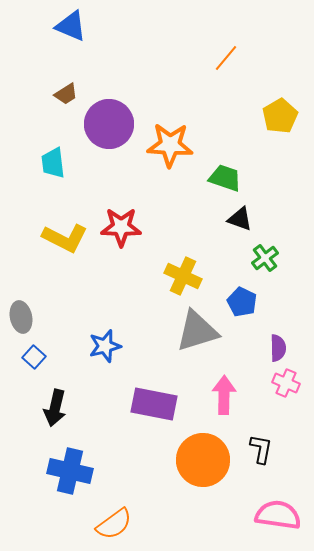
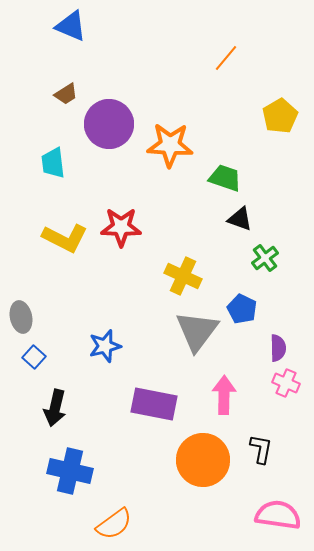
blue pentagon: moved 7 px down
gray triangle: rotated 36 degrees counterclockwise
